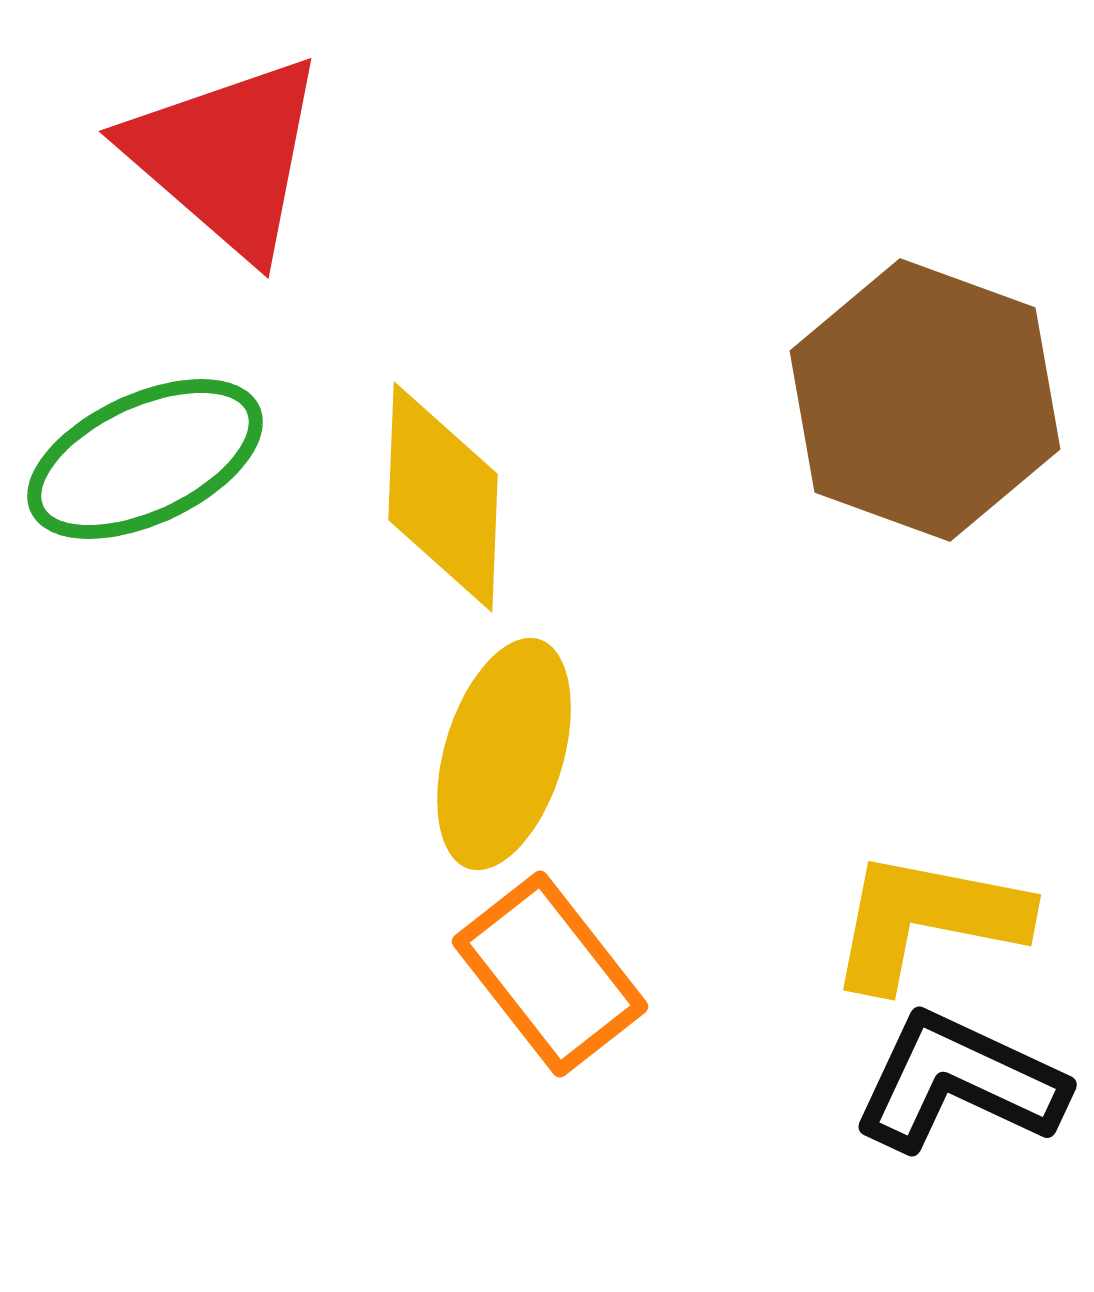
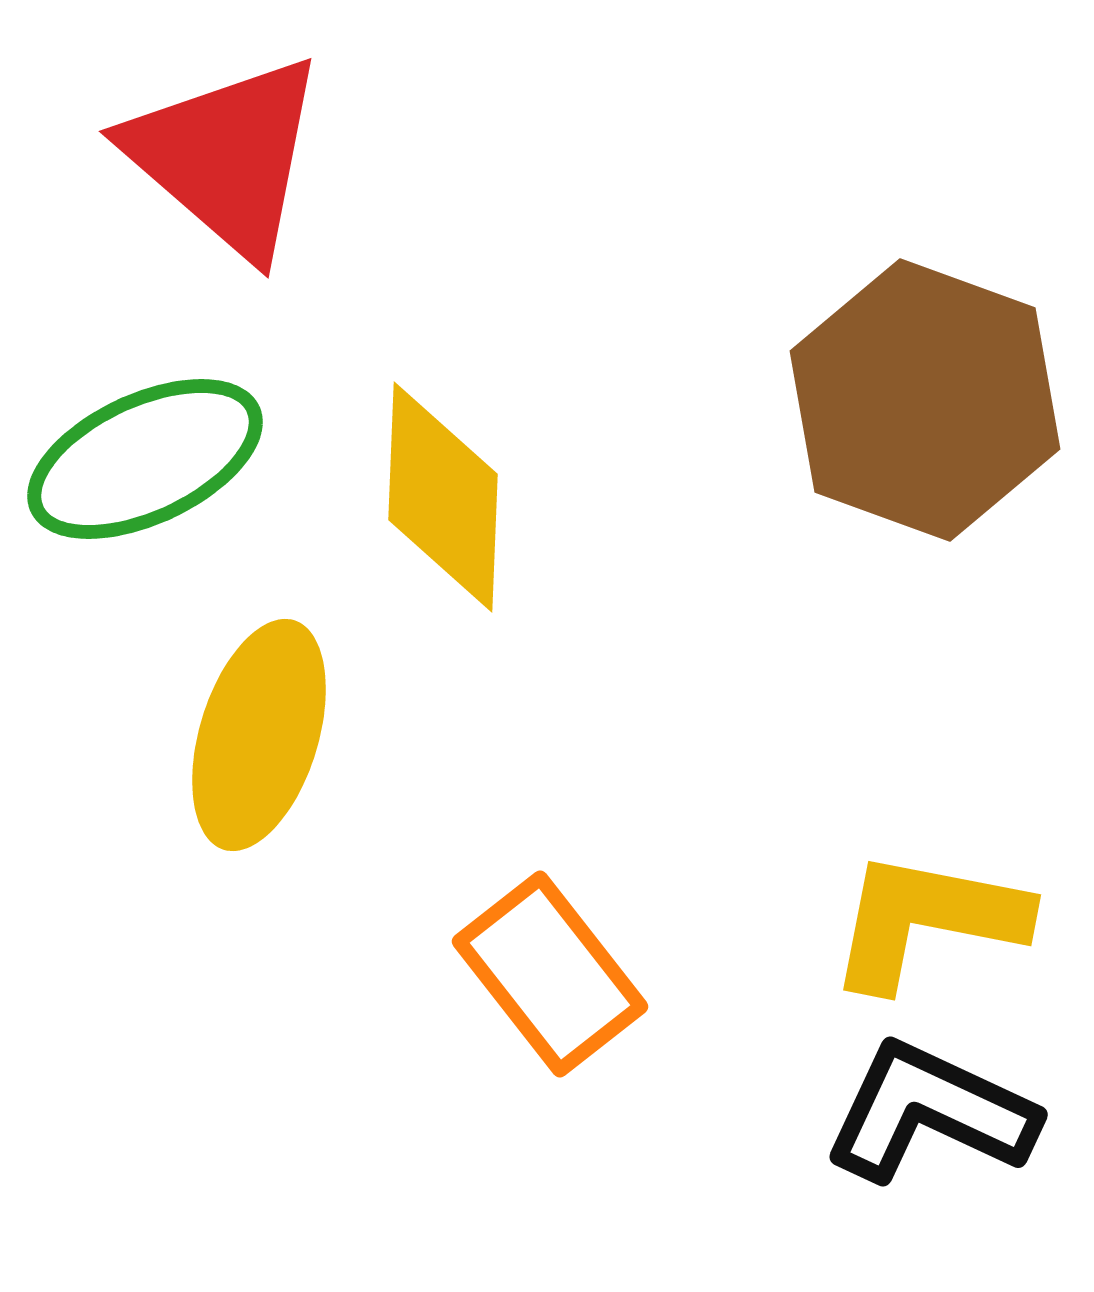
yellow ellipse: moved 245 px left, 19 px up
black L-shape: moved 29 px left, 30 px down
